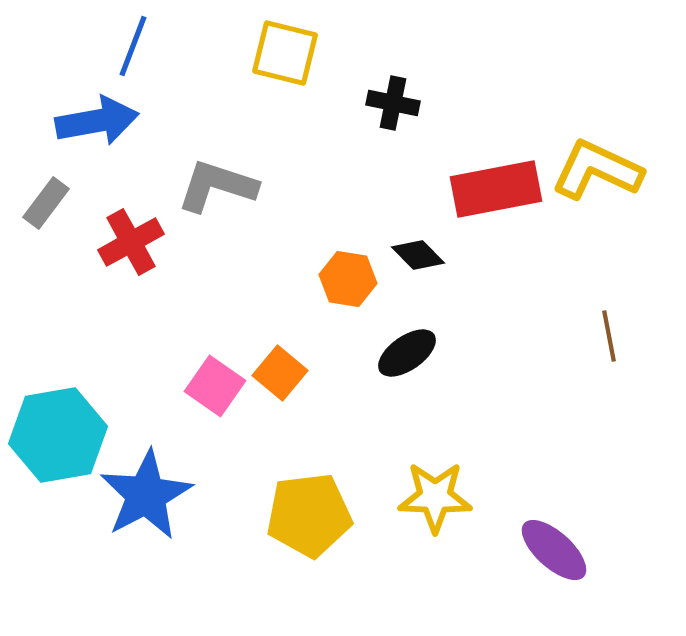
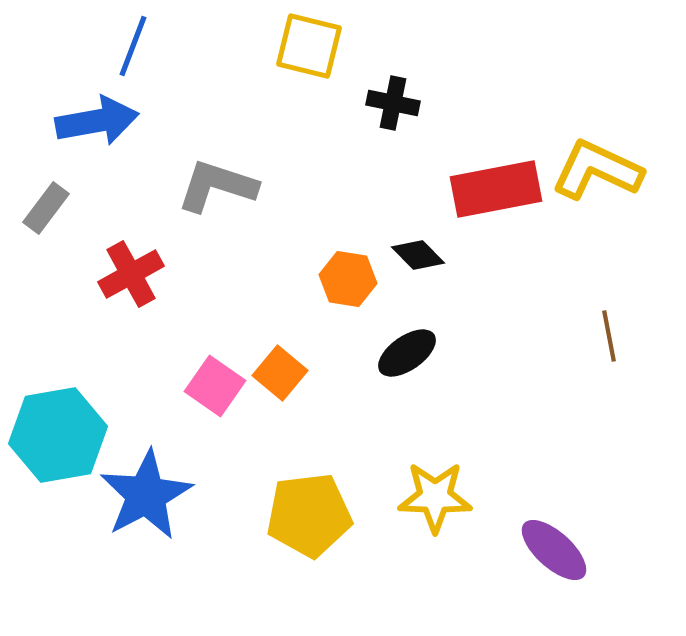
yellow square: moved 24 px right, 7 px up
gray rectangle: moved 5 px down
red cross: moved 32 px down
